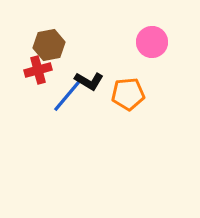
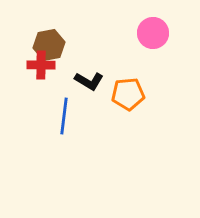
pink circle: moved 1 px right, 9 px up
red cross: moved 3 px right, 5 px up; rotated 16 degrees clockwise
blue line: moved 3 px left, 20 px down; rotated 33 degrees counterclockwise
